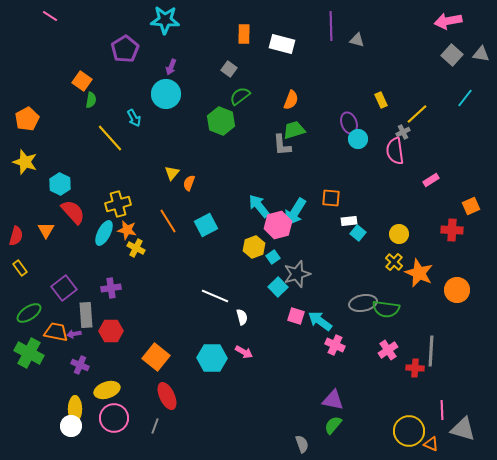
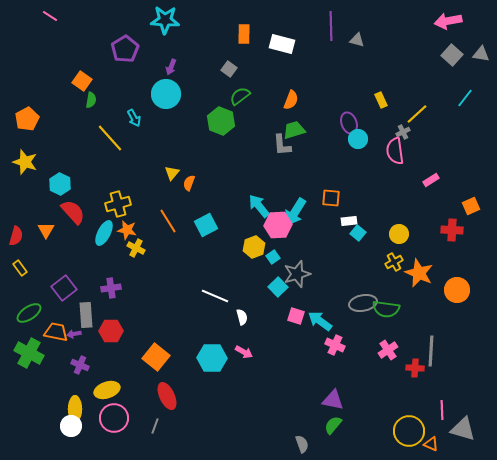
pink hexagon at (278, 225): rotated 12 degrees clockwise
yellow cross at (394, 262): rotated 18 degrees clockwise
